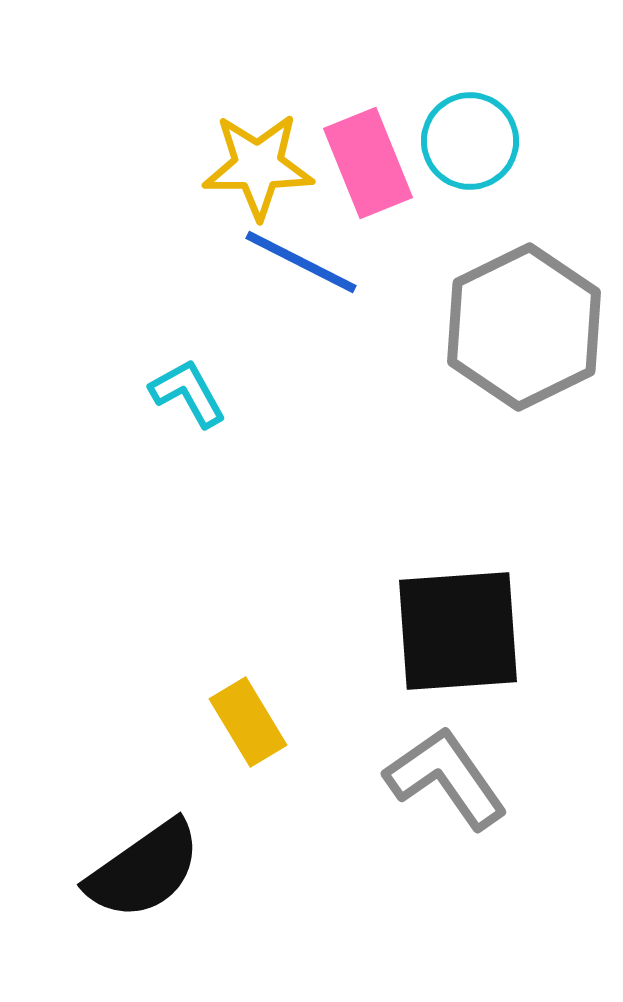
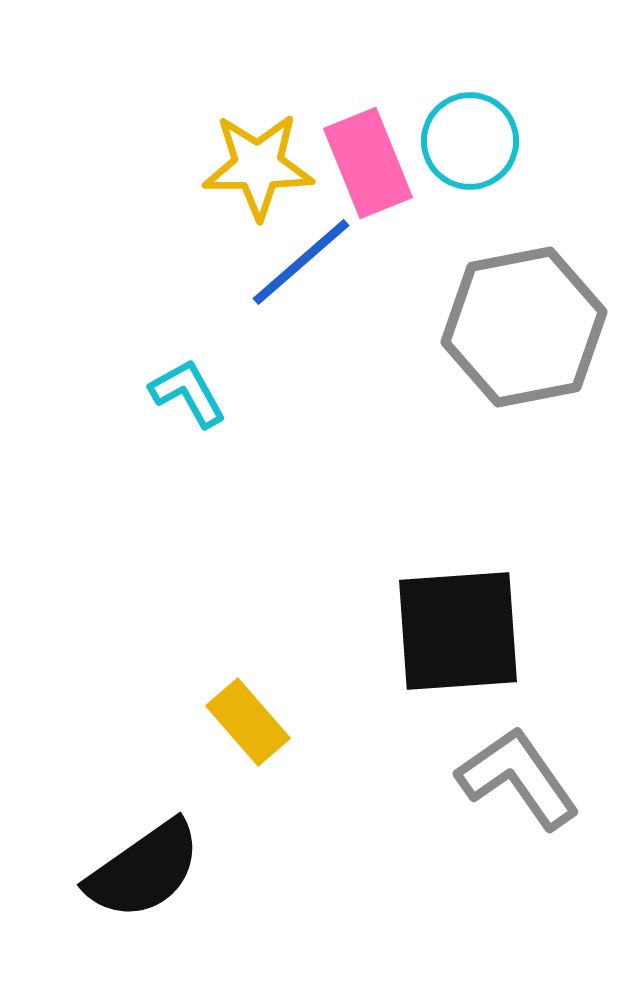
blue line: rotated 68 degrees counterclockwise
gray hexagon: rotated 15 degrees clockwise
yellow rectangle: rotated 10 degrees counterclockwise
gray L-shape: moved 72 px right
